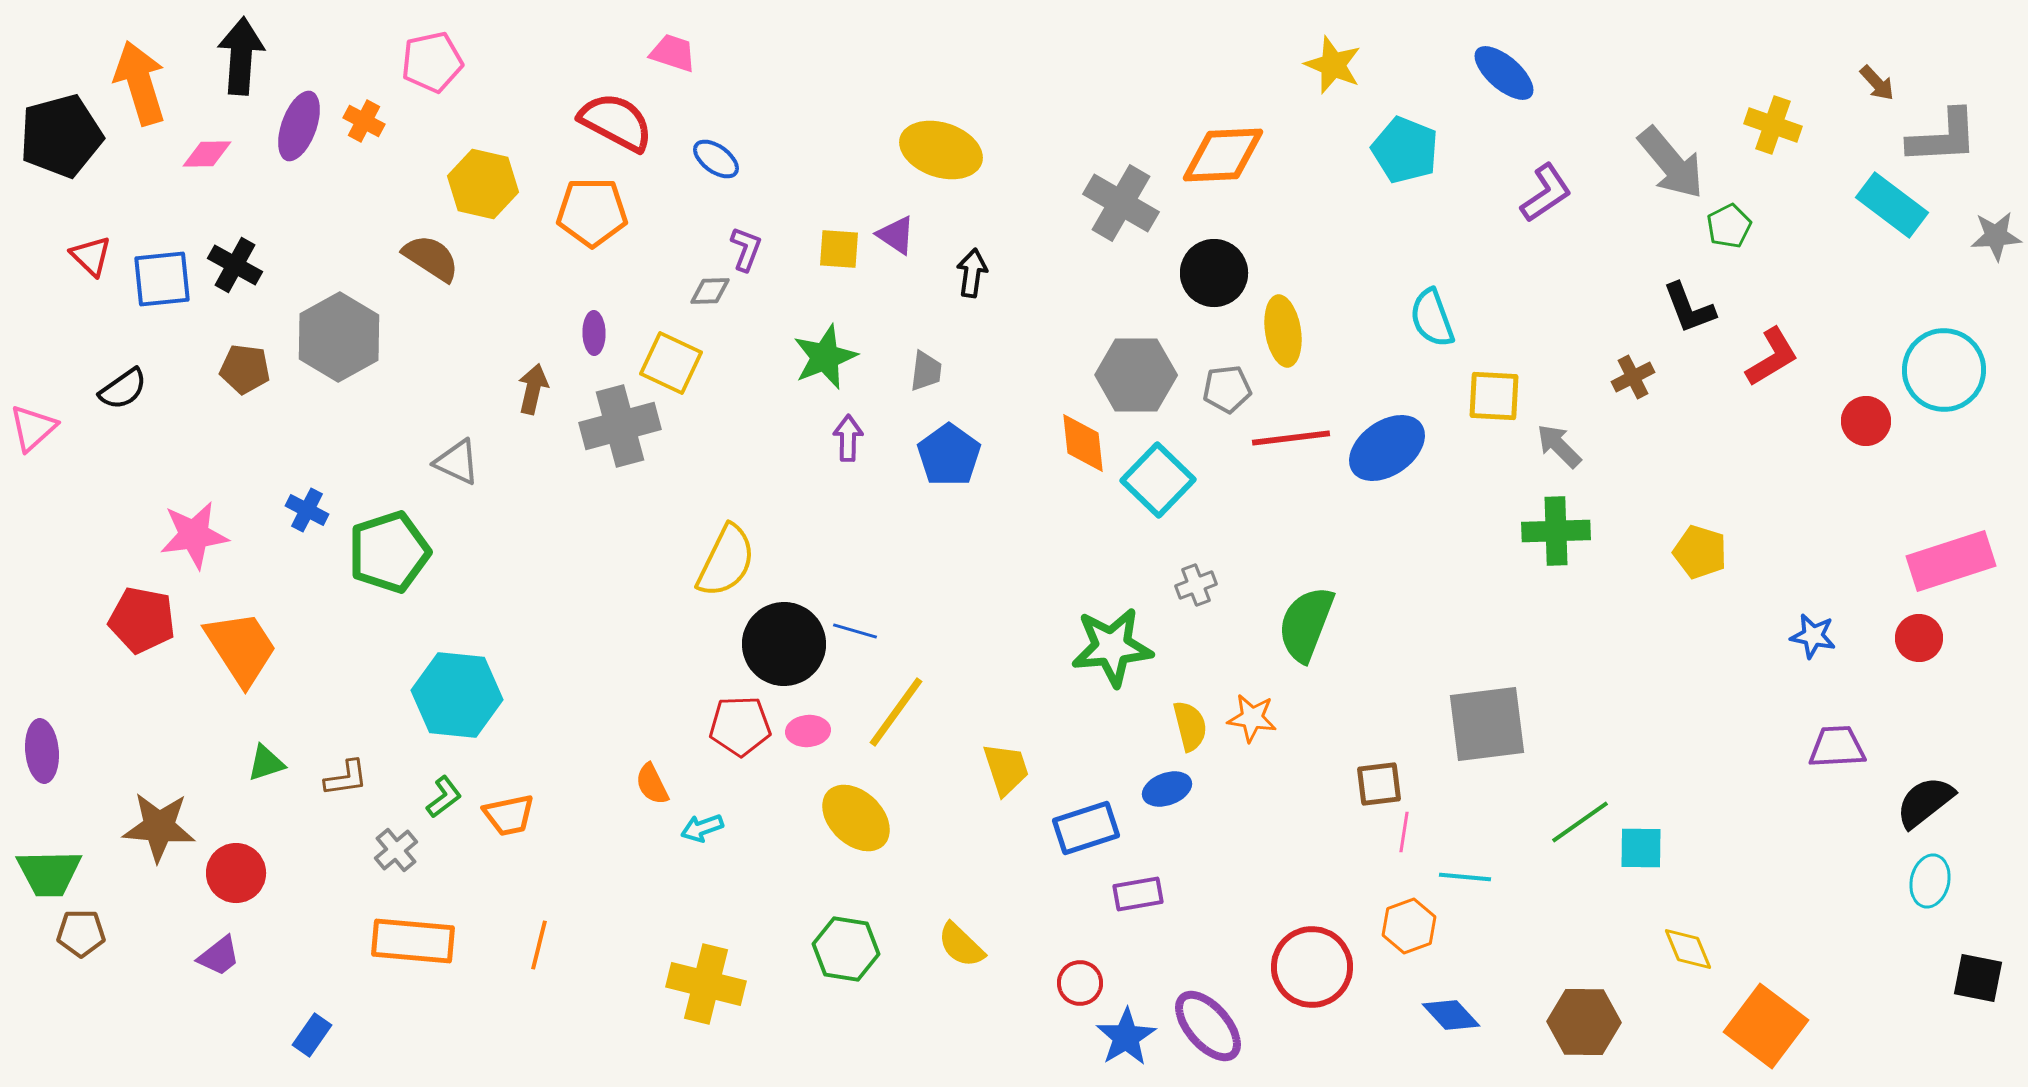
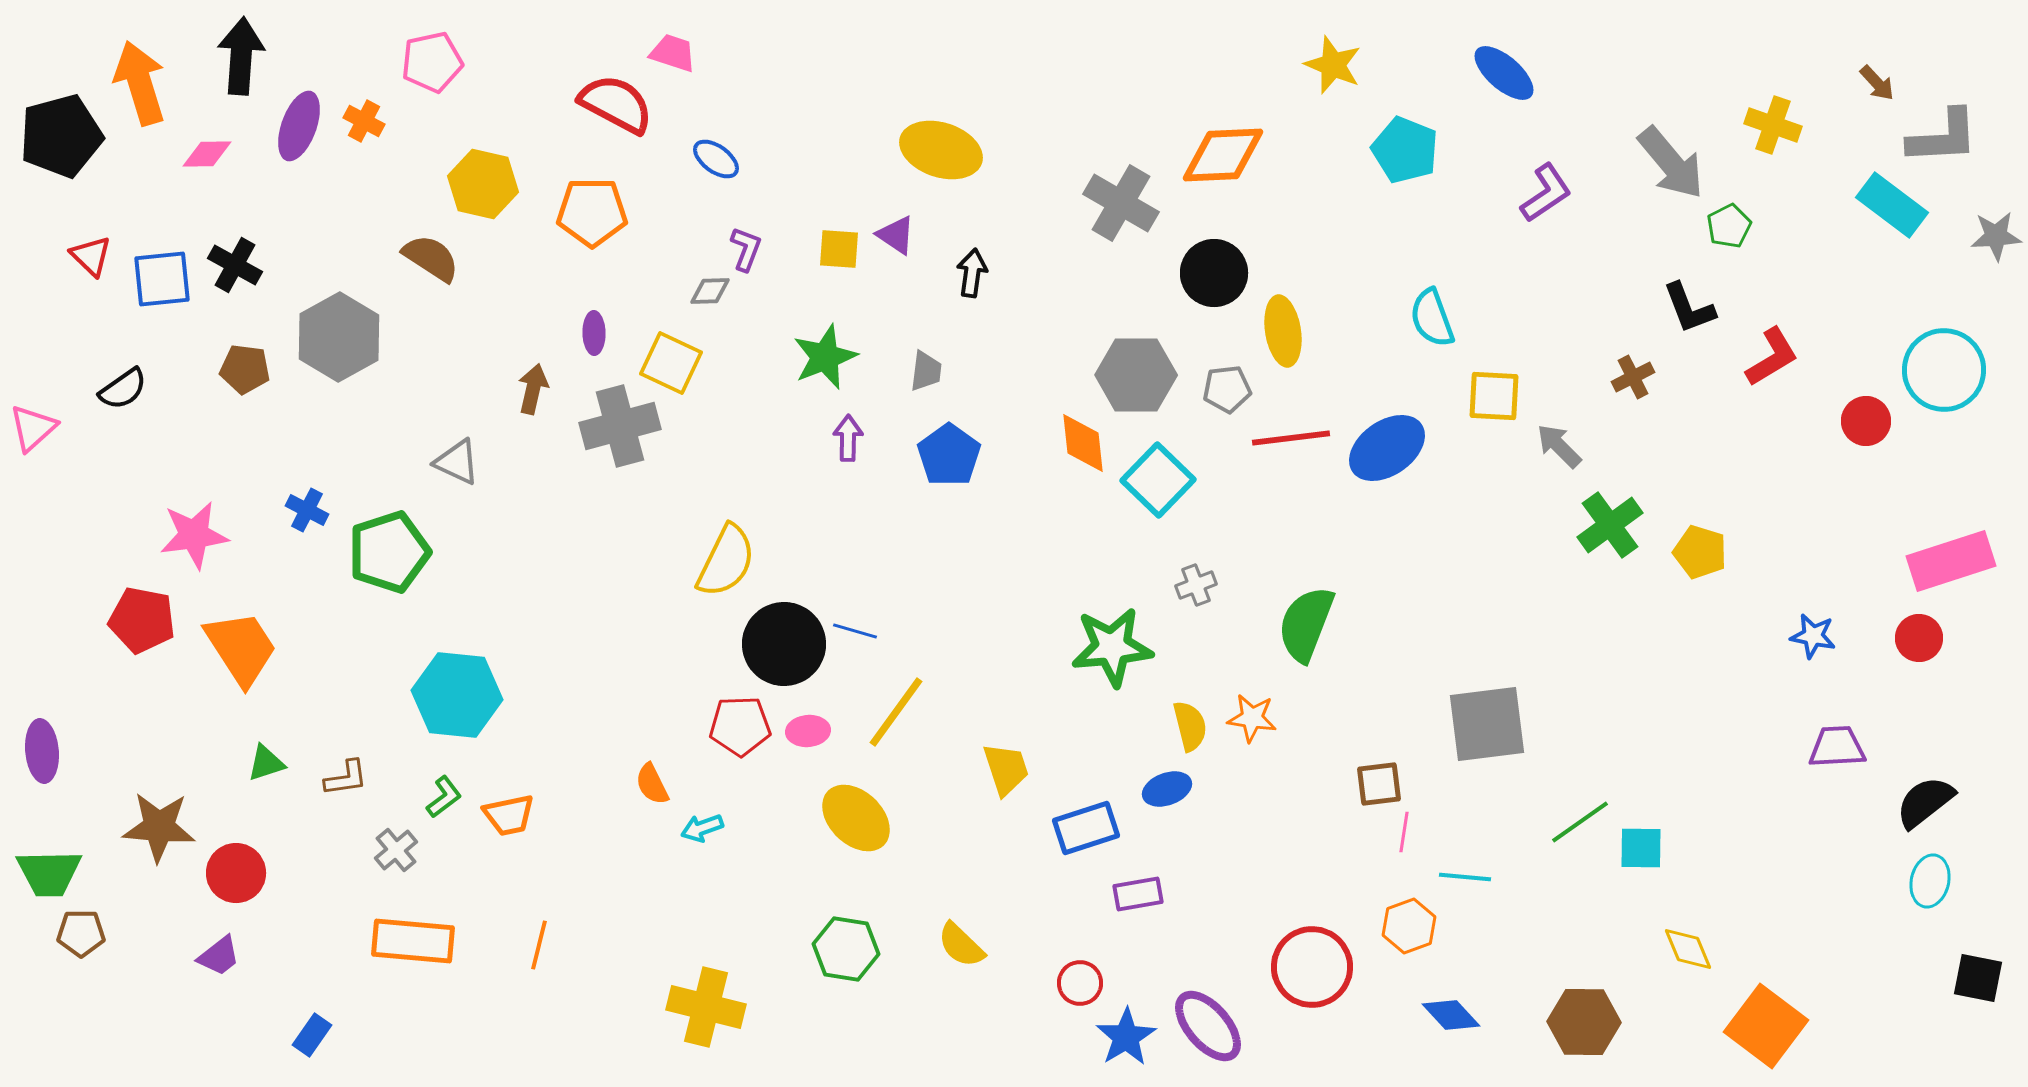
red semicircle at (616, 122): moved 18 px up
green cross at (1556, 531): moved 54 px right, 6 px up; rotated 34 degrees counterclockwise
yellow cross at (706, 984): moved 23 px down
